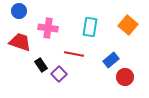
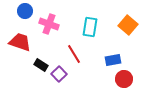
blue circle: moved 6 px right
pink cross: moved 1 px right, 4 px up; rotated 12 degrees clockwise
red line: rotated 48 degrees clockwise
blue rectangle: moved 2 px right; rotated 28 degrees clockwise
black rectangle: rotated 24 degrees counterclockwise
red circle: moved 1 px left, 2 px down
